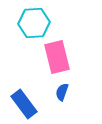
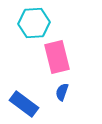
blue rectangle: rotated 16 degrees counterclockwise
